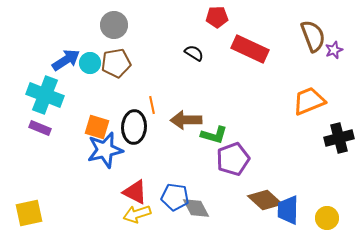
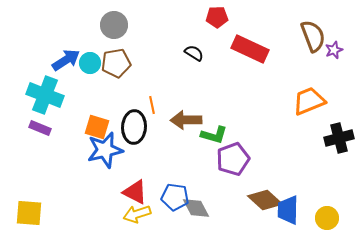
yellow square: rotated 16 degrees clockwise
